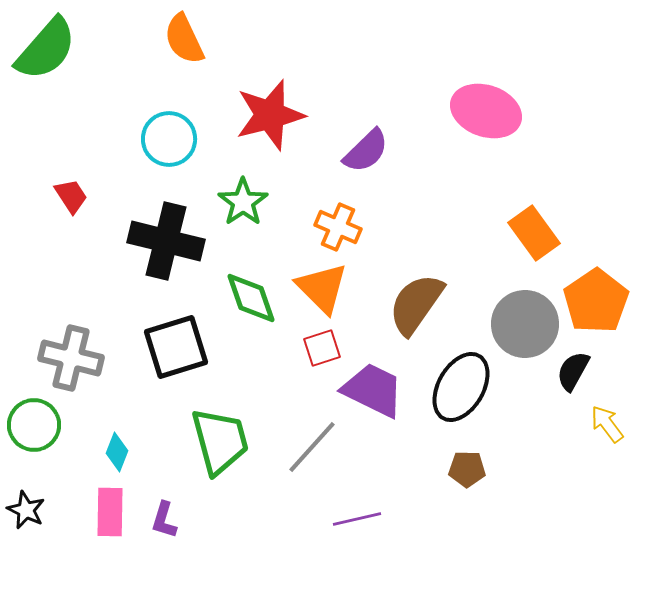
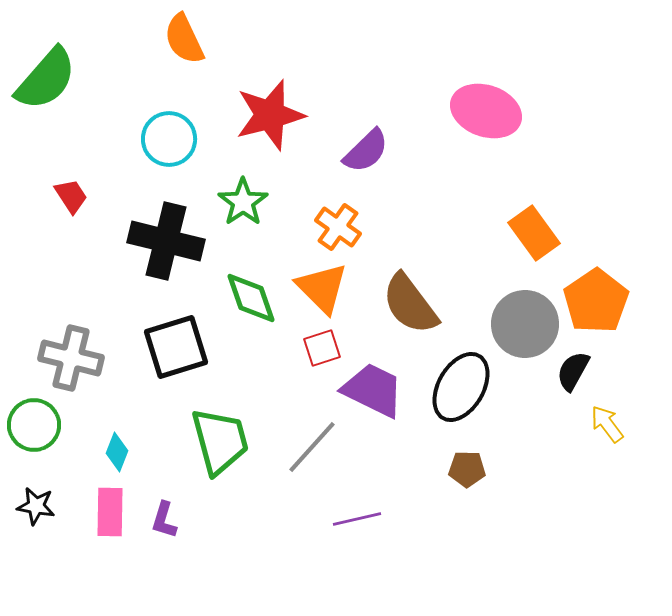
green semicircle: moved 30 px down
orange cross: rotated 12 degrees clockwise
brown semicircle: moved 6 px left; rotated 72 degrees counterclockwise
black star: moved 10 px right, 4 px up; rotated 15 degrees counterclockwise
